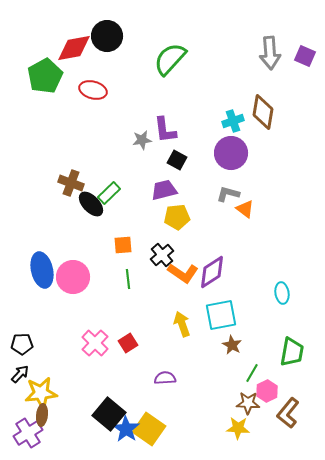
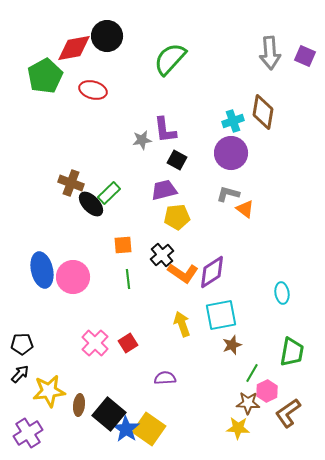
brown star at (232, 345): rotated 24 degrees clockwise
yellow star at (41, 393): moved 8 px right, 2 px up
brown L-shape at (288, 413): rotated 16 degrees clockwise
brown ellipse at (42, 415): moved 37 px right, 10 px up
